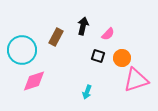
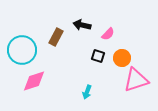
black arrow: moved 1 px left, 1 px up; rotated 90 degrees counterclockwise
